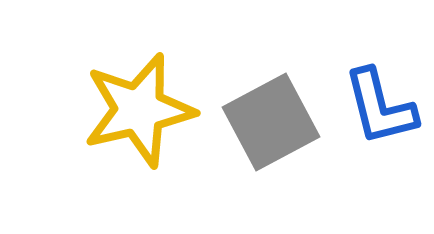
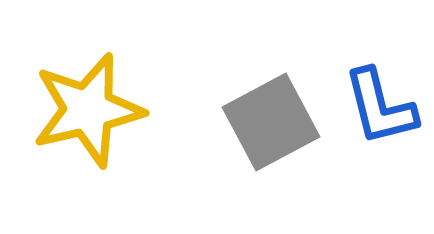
yellow star: moved 51 px left
